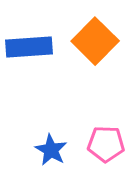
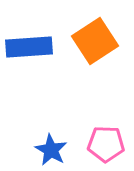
orange square: rotated 12 degrees clockwise
